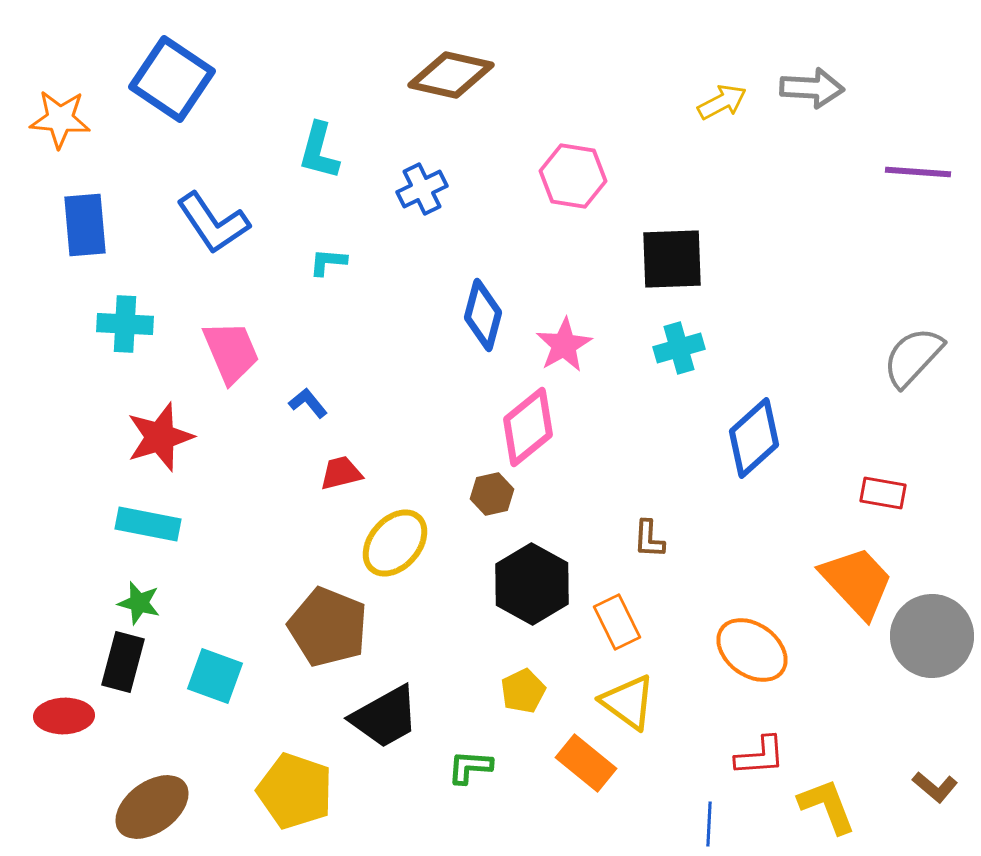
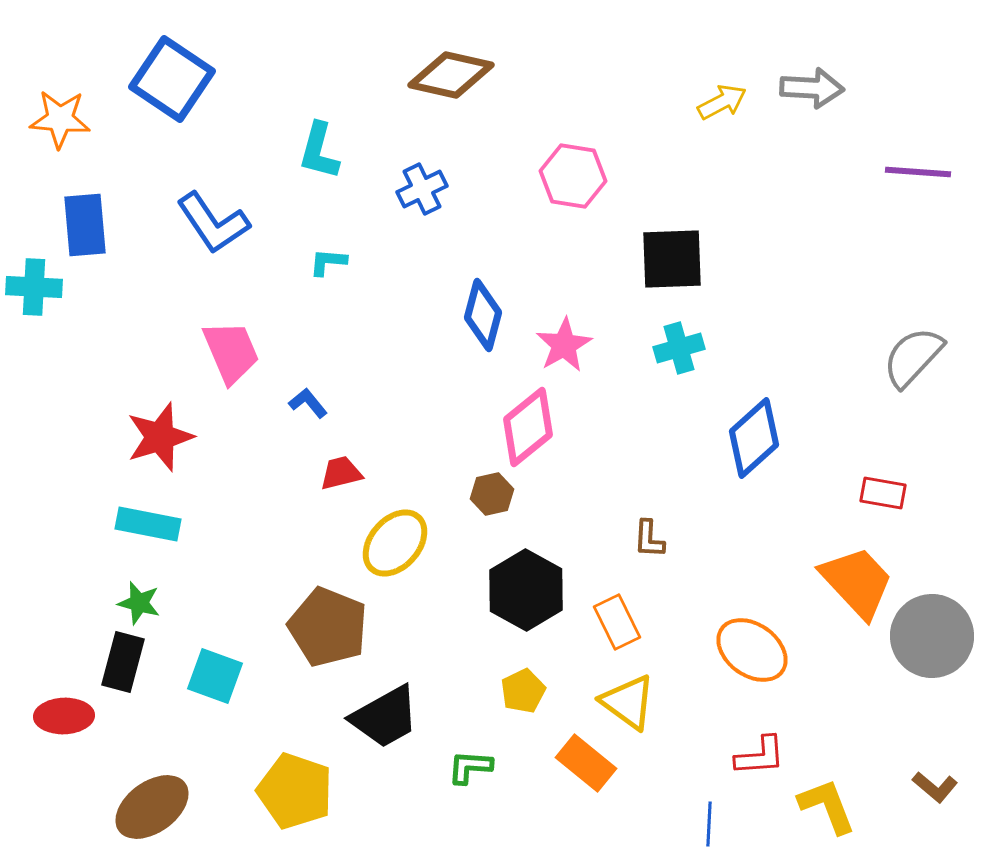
cyan cross at (125, 324): moved 91 px left, 37 px up
black hexagon at (532, 584): moved 6 px left, 6 px down
